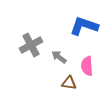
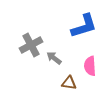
blue L-shape: rotated 144 degrees clockwise
gray arrow: moved 5 px left, 1 px down
pink semicircle: moved 3 px right
